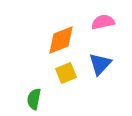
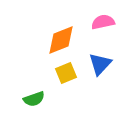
green semicircle: rotated 120 degrees counterclockwise
